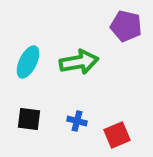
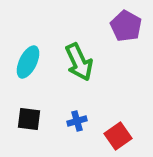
purple pentagon: rotated 16 degrees clockwise
green arrow: rotated 75 degrees clockwise
blue cross: rotated 30 degrees counterclockwise
red square: moved 1 px right, 1 px down; rotated 12 degrees counterclockwise
